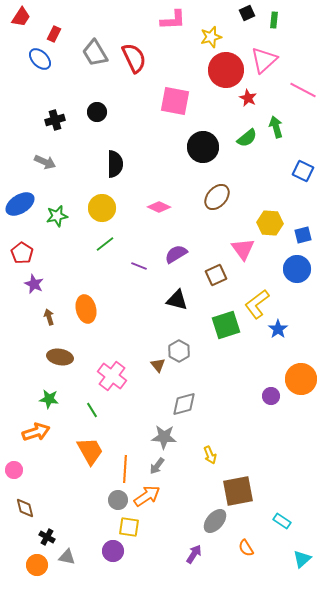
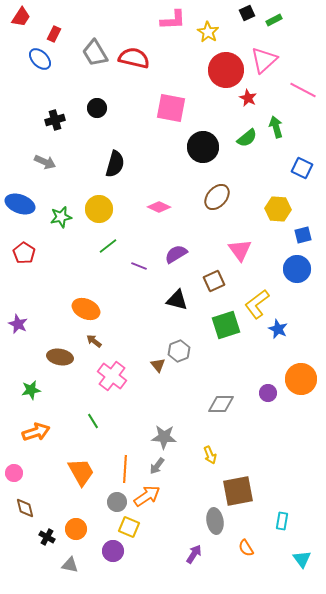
green rectangle at (274, 20): rotated 56 degrees clockwise
yellow star at (211, 37): moved 3 px left, 5 px up; rotated 25 degrees counterclockwise
red semicircle at (134, 58): rotated 52 degrees counterclockwise
pink square at (175, 101): moved 4 px left, 7 px down
black circle at (97, 112): moved 4 px up
black semicircle at (115, 164): rotated 16 degrees clockwise
blue square at (303, 171): moved 1 px left, 3 px up
blue ellipse at (20, 204): rotated 52 degrees clockwise
yellow circle at (102, 208): moved 3 px left, 1 px down
green star at (57, 216): moved 4 px right, 1 px down
yellow hexagon at (270, 223): moved 8 px right, 14 px up
green line at (105, 244): moved 3 px right, 2 px down
pink triangle at (243, 249): moved 3 px left, 1 px down
red pentagon at (22, 253): moved 2 px right
brown square at (216, 275): moved 2 px left, 6 px down
purple star at (34, 284): moved 16 px left, 40 px down
orange ellipse at (86, 309): rotated 52 degrees counterclockwise
brown arrow at (49, 317): moved 45 px right, 24 px down; rotated 35 degrees counterclockwise
blue star at (278, 329): rotated 12 degrees counterclockwise
gray hexagon at (179, 351): rotated 10 degrees clockwise
purple circle at (271, 396): moved 3 px left, 3 px up
green star at (49, 399): moved 18 px left, 9 px up; rotated 18 degrees counterclockwise
gray diamond at (184, 404): moved 37 px right; rotated 16 degrees clockwise
green line at (92, 410): moved 1 px right, 11 px down
orange trapezoid at (90, 451): moved 9 px left, 21 px down
pink circle at (14, 470): moved 3 px down
gray circle at (118, 500): moved 1 px left, 2 px down
gray ellipse at (215, 521): rotated 50 degrees counterclockwise
cyan rectangle at (282, 521): rotated 66 degrees clockwise
yellow square at (129, 527): rotated 15 degrees clockwise
gray triangle at (67, 557): moved 3 px right, 8 px down
cyan triangle at (302, 559): rotated 24 degrees counterclockwise
orange circle at (37, 565): moved 39 px right, 36 px up
